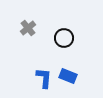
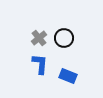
gray cross: moved 11 px right, 10 px down
blue L-shape: moved 4 px left, 14 px up
